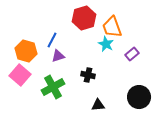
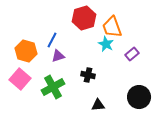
pink square: moved 4 px down
